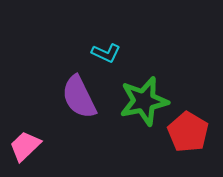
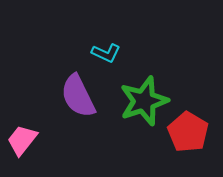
purple semicircle: moved 1 px left, 1 px up
green star: rotated 6 degrees counterclockwise
pink trapezoid: moved 3 px left, 6 px up; rotated 8 degrees counterclockwise
